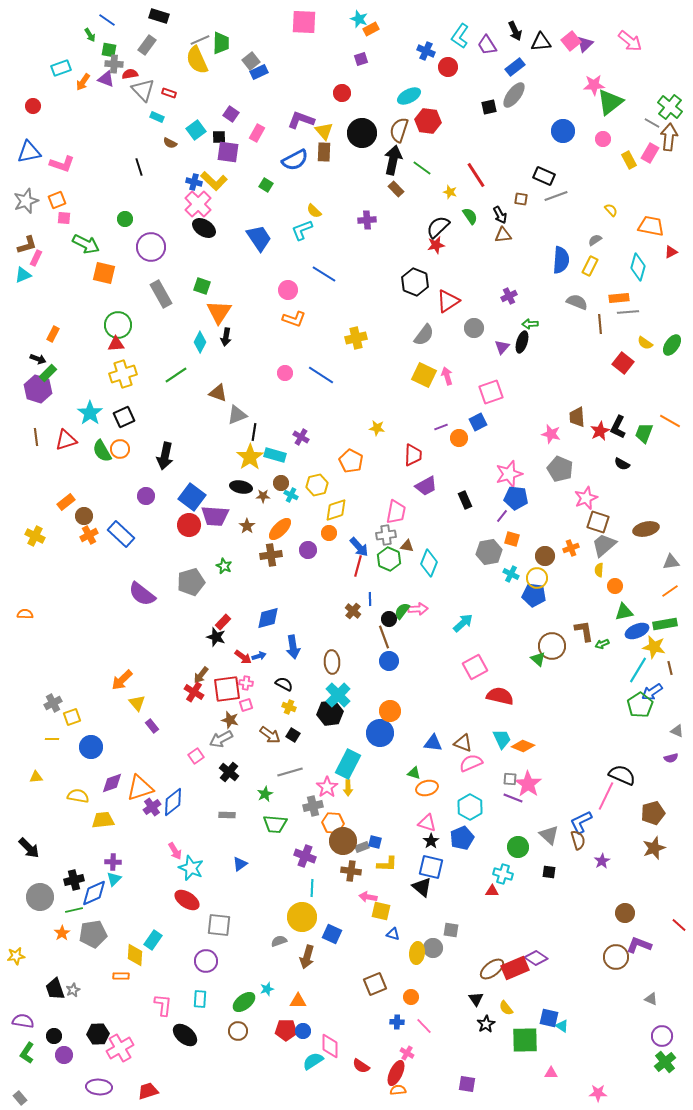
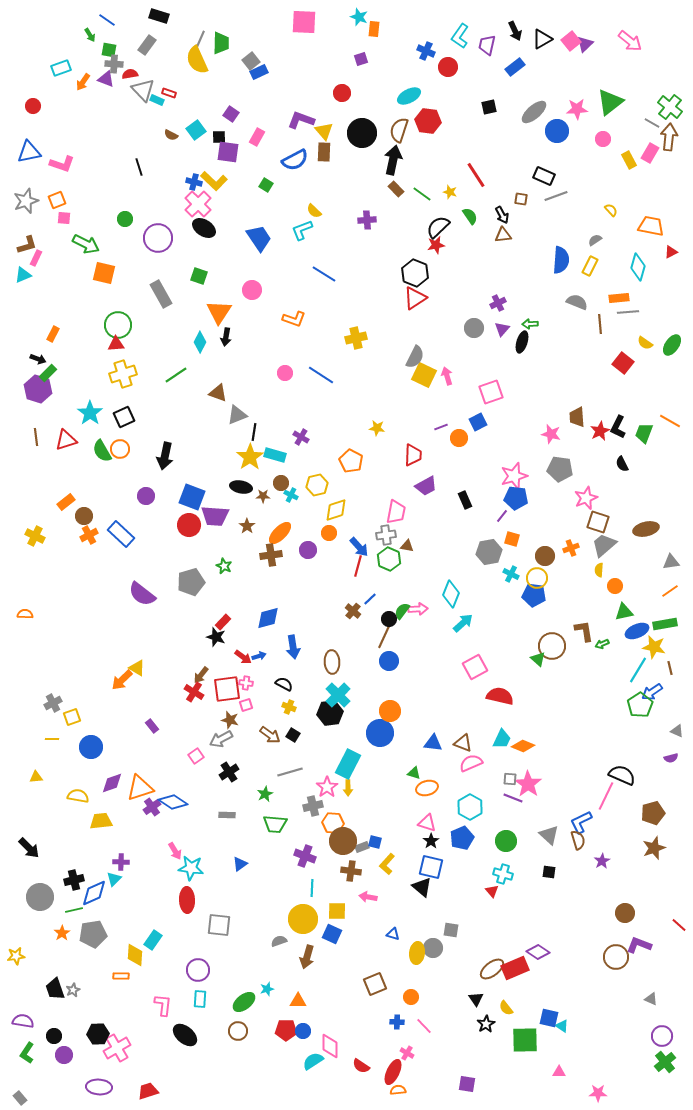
cyan star at (359, 19): moved 2 px up
orange rectangle at (371, 29): moved 3 px right; rotated 56 degrees counterclockwise
gray line at (200, 40): rotated 42 degrees counterclockwise
black triangle at (541, 42): moved 1 px right, 3 px up; rotated 25 degrees counterclockwise
purple trapezoid at (487, 45): rotated 45 degrees clockwise
pink star at (594, 85): moved 17 px left, 24 px down
gray ellipse at (514, 95): moved 20 px right, 17 px down; rotated 12 degrees clockwise
cyan rectangle at (157, 117): moved 17 px up
blue circle at (563, 131): moved 6 px left
pink rectangle at (257, 133): moved 4 px down
brown semicircle at (170, 143): moved 1 px right, 8 px up
green line at (422, 168): moved 26 px down
black arrow at (500, 215): moved 2 px right
purple circle at (151, 247): moved 7 px right, 9 px up
black hexagon at (415, 282): moved 9 px up
green square at (202, 286): moved 3 px left, 10 px up
pink circle at (288, 290): moved 36 px left
purple cross at (509, 296): moved 11 px left, 7 px down
red triangle at (448, 301): moved 33 px left, 3 px up
gray semicircle at (424, 335): moved 9 px left, 22 px down; rotated 10 degrees counterclockwise
purple triangle at (502, 347): moved 18 px up
black semicircle at (622, 464): rotated 35 degrees clockwise
gray pentagon at (560, 469): rotated 15 degrees counterclockwise
pink star at (509, 474): moved 5 px right, 2 px down
blue square at (192, 497): rotated 16 degrees counterclockwise
orange ellipse at (280, 529): moved 4 px down
cyan diamond at (429, 563): moved 22 px right, 31 px down
blue line at (370, 599): rotated 48 degrees clockwise
brown line at (384, 637): rotated 45 degrees clockwise
yellow triangle at (137, 703): moved 35 px up; rotated 18 degrees counterclockwise
cyan trapezoid at (502, 739): rotated 50 degrees clockwise
black cross at (229, 772): rotated 18 degrees clockwise
blue diamond at (173, 802): rotated 72 degrees clockwise
yellow trapezoid at (103, 820): moved 2 px left, 1 px down
green circle at (518, 847): moved 12 px left, 6 px up
purple cross at (113, 862): moved 8 px right
yellow L-shape at (387, 864): rotated 130 degrees clockwise
cyan star at (191, 868): rotated 15 degrees counterclockwise
red triangle at (492, 891): rotated 48 degrees clockwise
red ellipse at (187, 900): rotated 55 degrees clockwise
yellow square at (381, 911): moved 44 px left; rotated 12 degrees counterclockwise
yellow circle at (302, 917): moved 1 px right, 2 px down
purple diamond at (536, 958): moved 2 px right, 6 px up
purple circle at (206, 961): moved 8 px left, 9 px down
pink cross at (120, 1048): moved 3 px left
red ellipse at (396, 1073): moved 3 px left, 1 px up
pink triangle at (551, 1073): moved 8 px right, 1 px up
